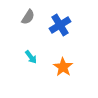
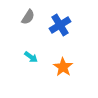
cyan arrow: rotated 16 degrees counterclockwise
